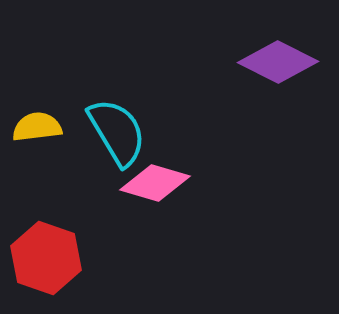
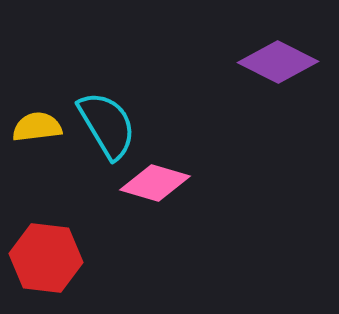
cyan semicircle: moved 10 px left, 7 px up
red hexagon: rotated 12 degrees counterclockwise
